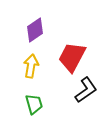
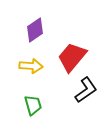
red trapezoid: rotated 12 degrees clockwise
yellow arrow: rotated 85 degrees clockwise
green trapezoid: moved 1 px left, 1 px down
